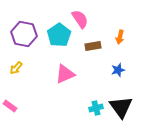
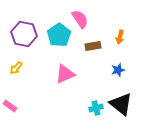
black triangle: moved 3 px up; rotated 15 degrees counterclockwise
